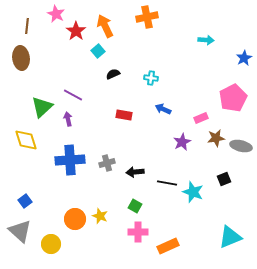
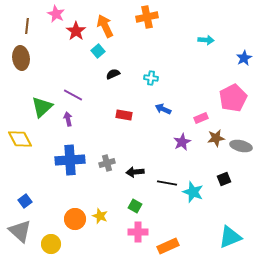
yellow diamond: moved 6 px left, 1 px up; rotated 10 degrees counterclockwise
